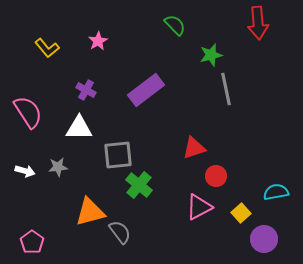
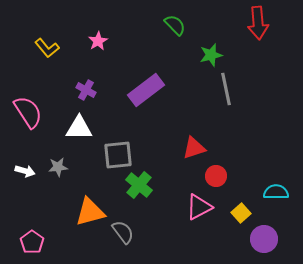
cyan semicircle: rotated 10 degrees clockwise
gray semicircle: moved 3 px right
